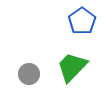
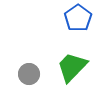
blue pentagon: moved 4 px left, 3 px up
